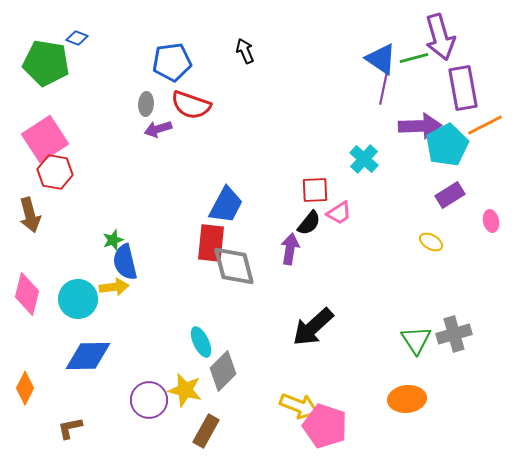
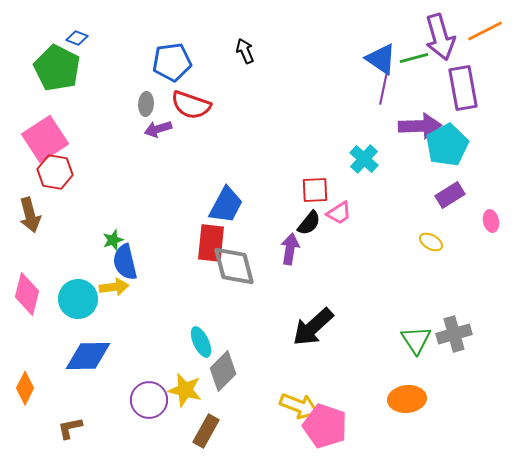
green pentagon at (46, 63): moved 11 px right, 5 px down; rotated 18 degrees clockwise
orange line at (485, 125): moved 94 px up
